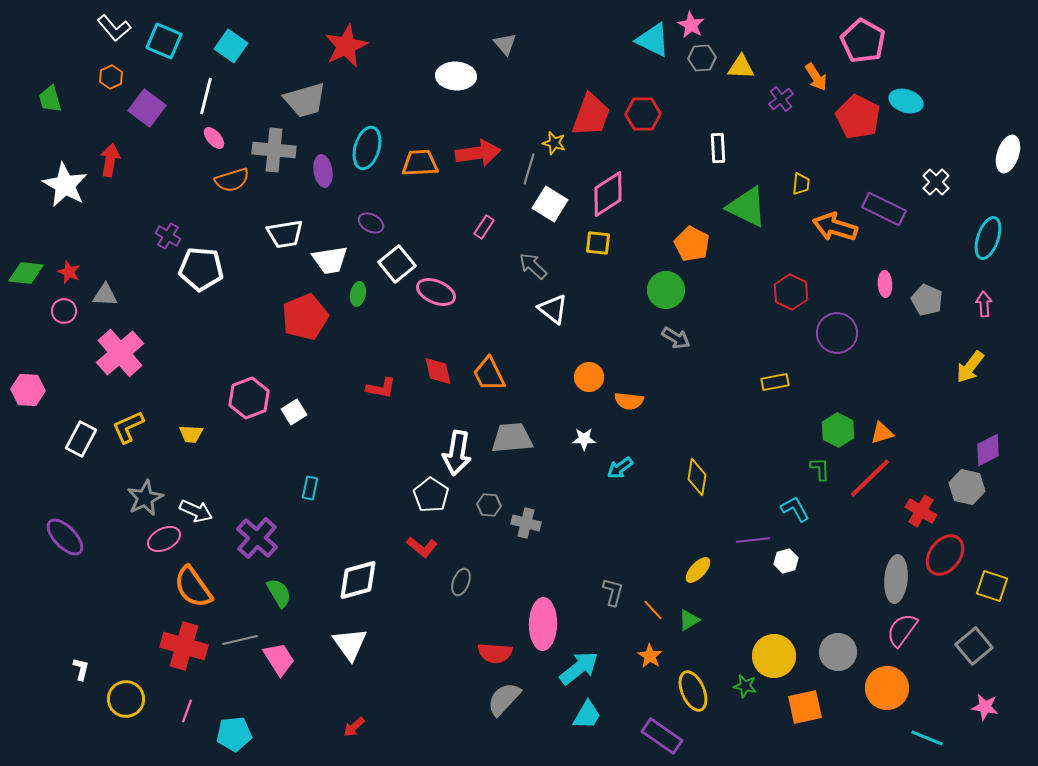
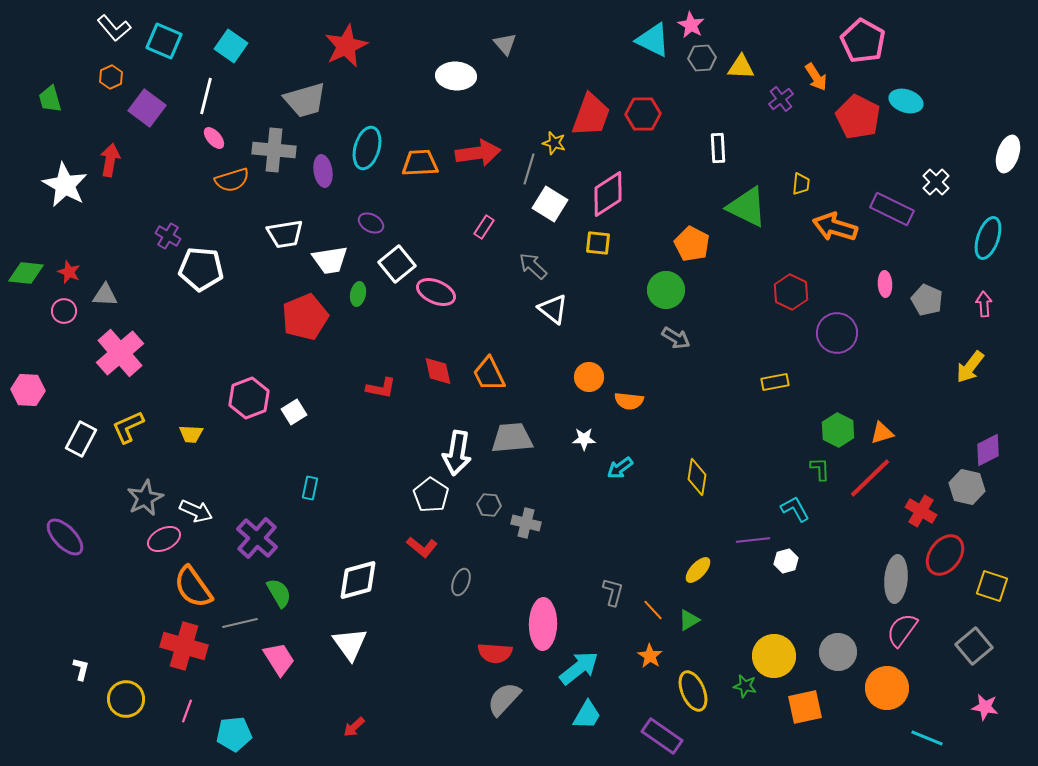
purple rectangle at (884, 209): moved 8 px right
gray line at (240, 640): moved 17 px up
